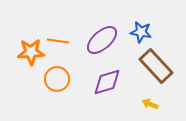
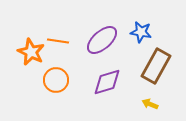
orange star: rotated 28 degrees clockwise
brown rectangle: rotated 72 degrees clockwise
orange circle: moved 1 px left, 1 px down
